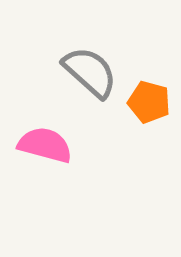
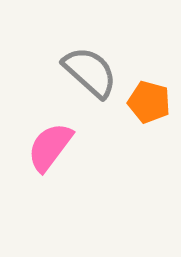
pink semicircle: moved 5 px right, 2 px down; rotated 68 degrees counterclockwise
